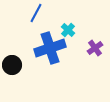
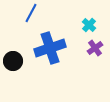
blue line: moved 5 px left
cyan cross: moved 21 px right, 5 px up
black circle: moved 1 px right, 4 px up
